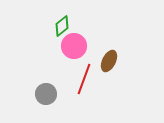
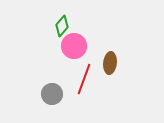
green diamond: rotated 10 degrees counterclockwise
brown ellipse: moved 1 px right, 2 px down; rotated 20 degrees counterclockwise
gray circle: moved 6 px right
